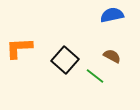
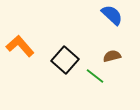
blue semicircle: rotated 55 degrees clockwise
orange L-shape: moved 1 px right, 2 px up; rotated 52 degrees clockwise
brown semicircle: rotated 42 degrees counterclockwise
